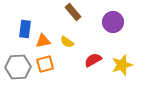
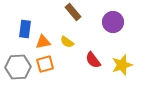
orange triangle: moved 1 px down
red semicircle: rotated 96 degrees counterclockwise
